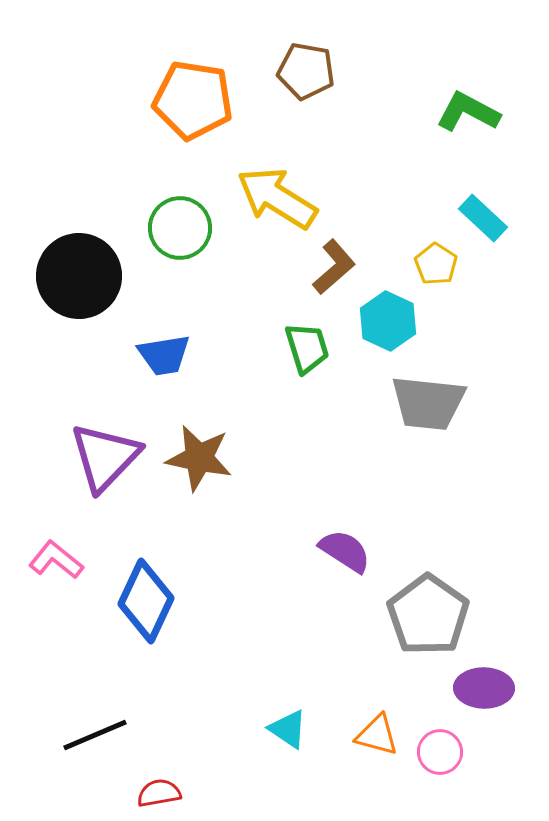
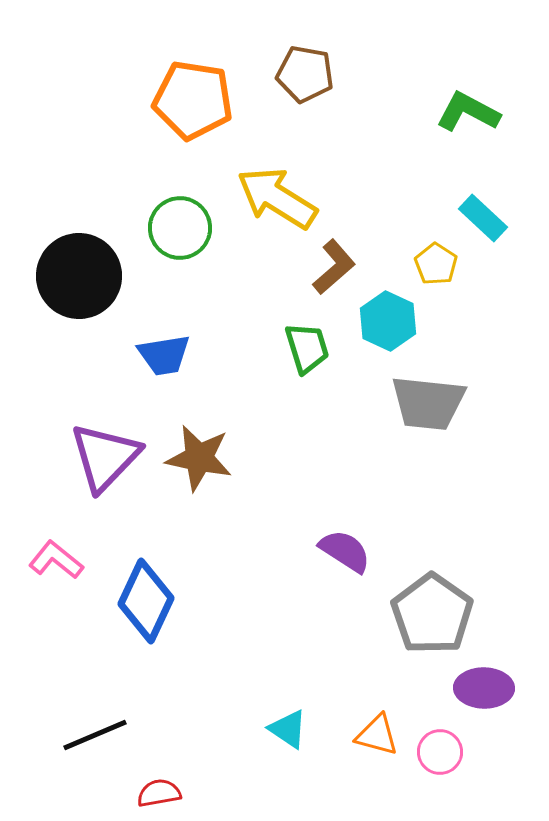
brown pentagon: moved 1 px left, 3 px down
gray pentagon: moved 4 px right, 1 px up
